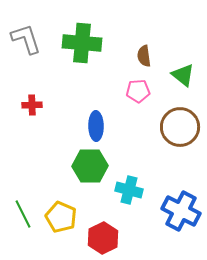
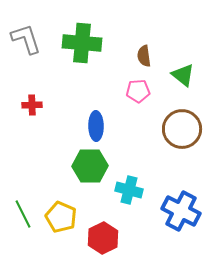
brown circle: moved 2 px right, 2 px down
